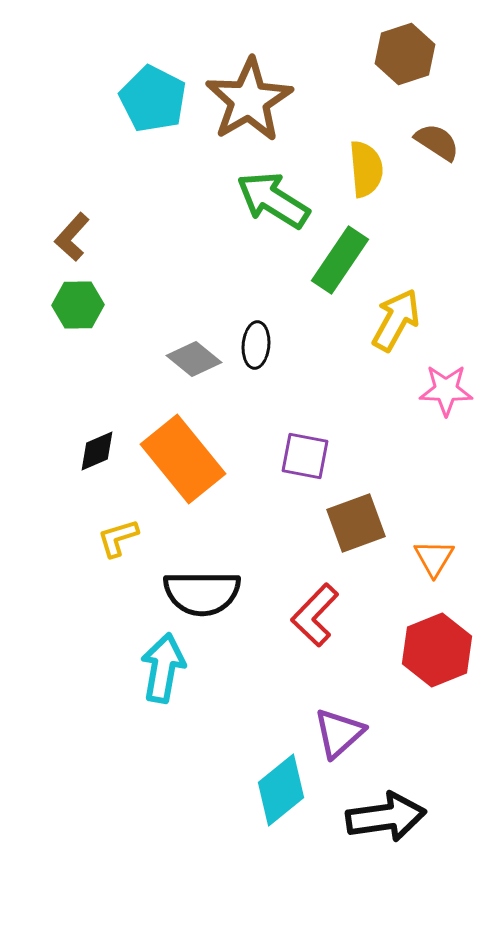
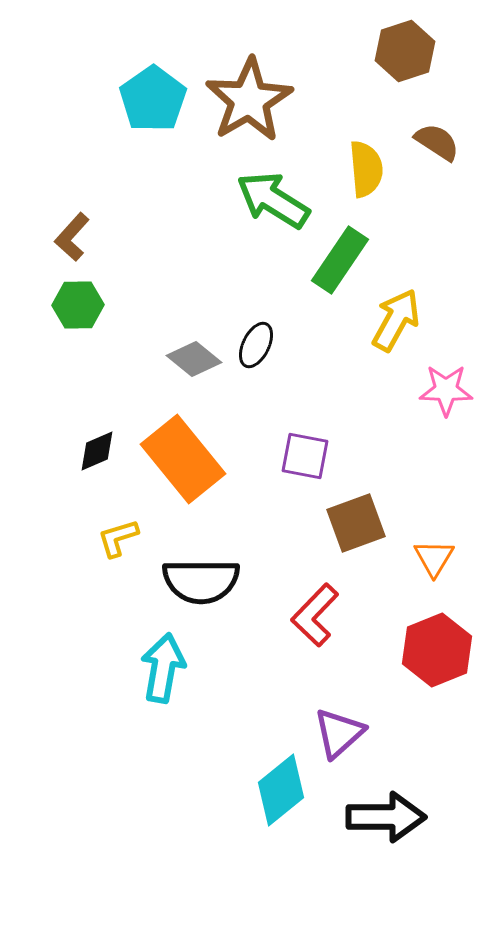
brown hexagon: moved 3 px up
cyan pentagon: rotated 10 degrees clockwise
black ellipse: rotated 21 degrees clockwise
black semicircle: moved 1 px left, 12 px up
black arrow: rotated 8 degrees clockwise
